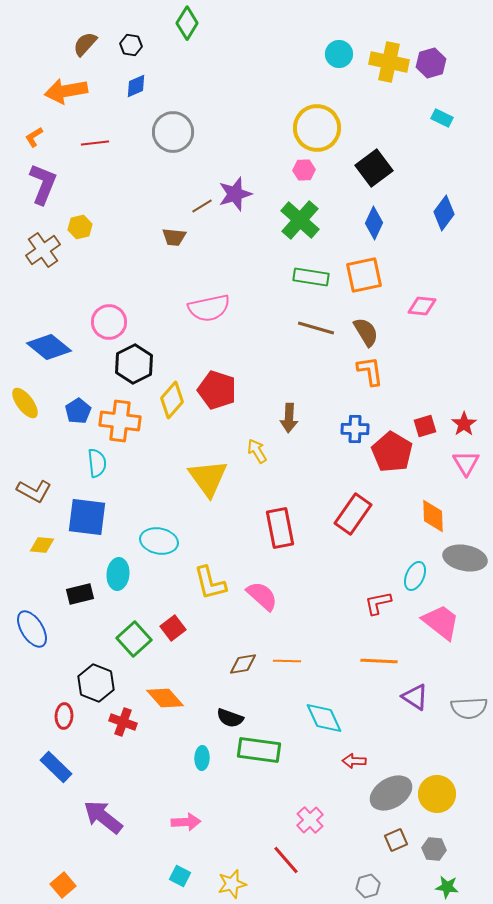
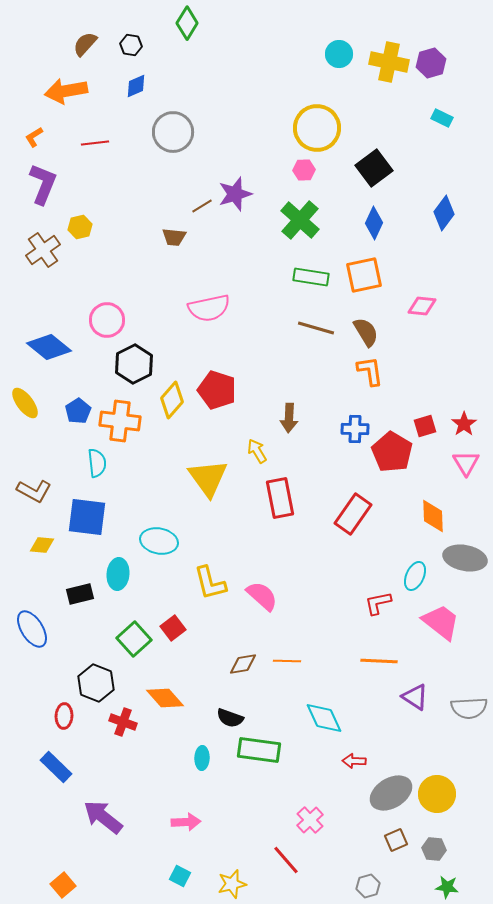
pink circle at (109, 322): moved 2 px left, 2 px up
red rectangle at (280, 528): moved 30 px up
